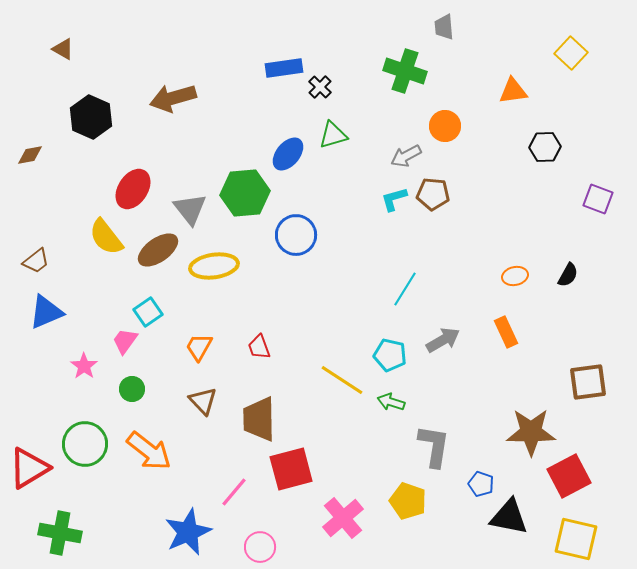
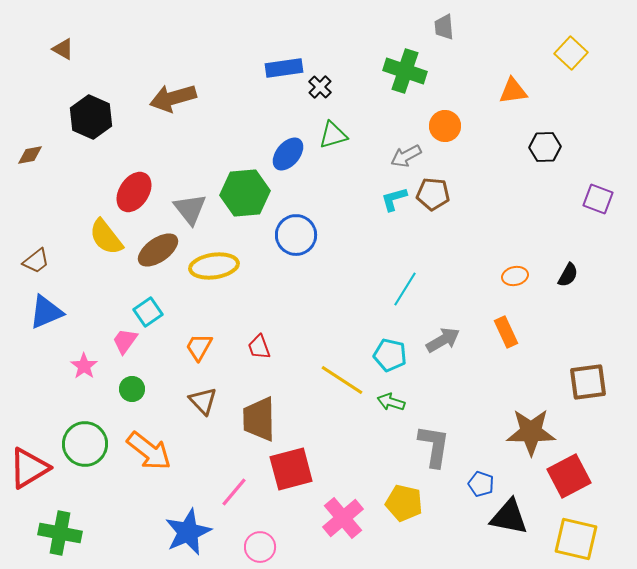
red ellipse at (133, 189): moved 1 px right, 3 px down
yellow pentagon at (408, 501): moved 4 px left, 2 px down; rotated 6 degrees counterclockwise
